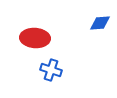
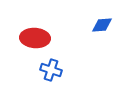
blue diamond: moved 2 px right, 2 px down
